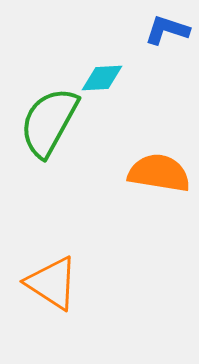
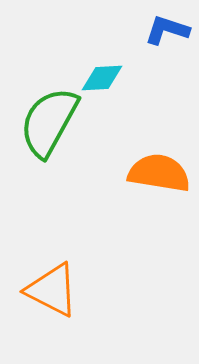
orange triangle: moved 7 px down; rotated 6 degrees counterclockwise
